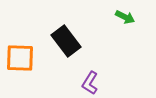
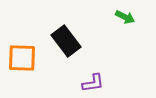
orange square: moved 2 px right
purple L-shape: moved 3 px right; rotated 130 degrees counterclockwise
